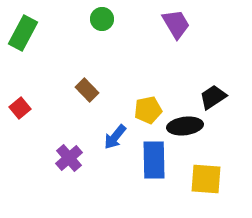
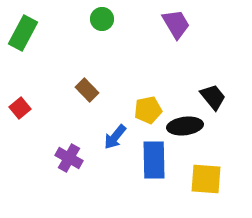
black trapezoid: rotated 84 degrees clockwise
purple cross: rotated 20 degrees counterclockwise
